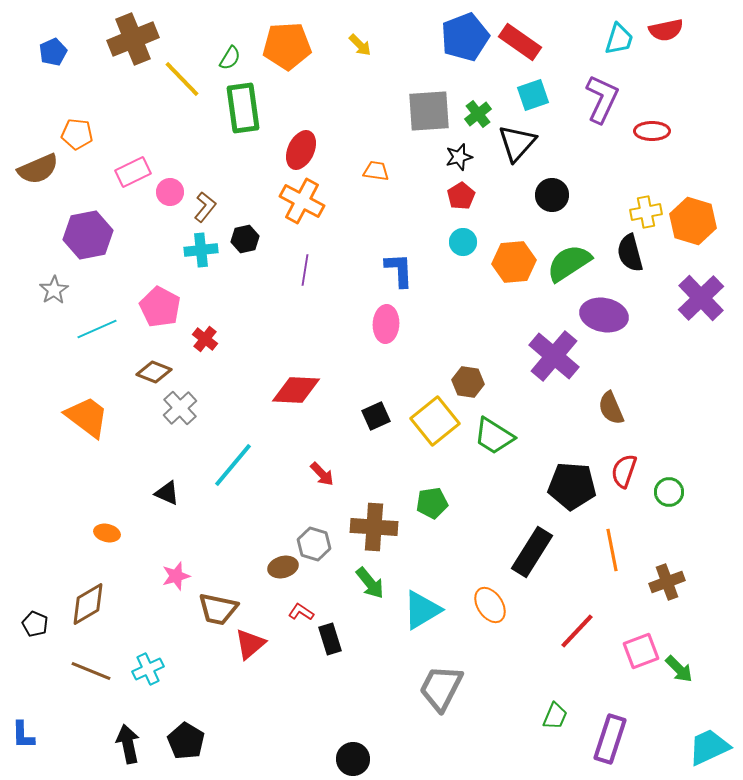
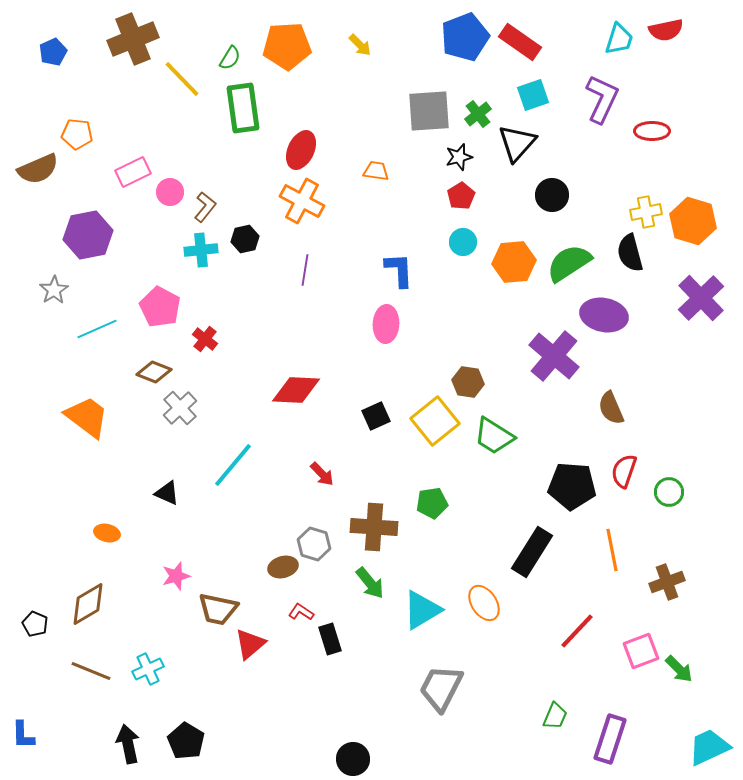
orange ellipse at (490, 605): moved 6 px left, 2 px up
